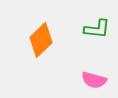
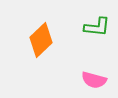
green L-shape: moved 2 px up
